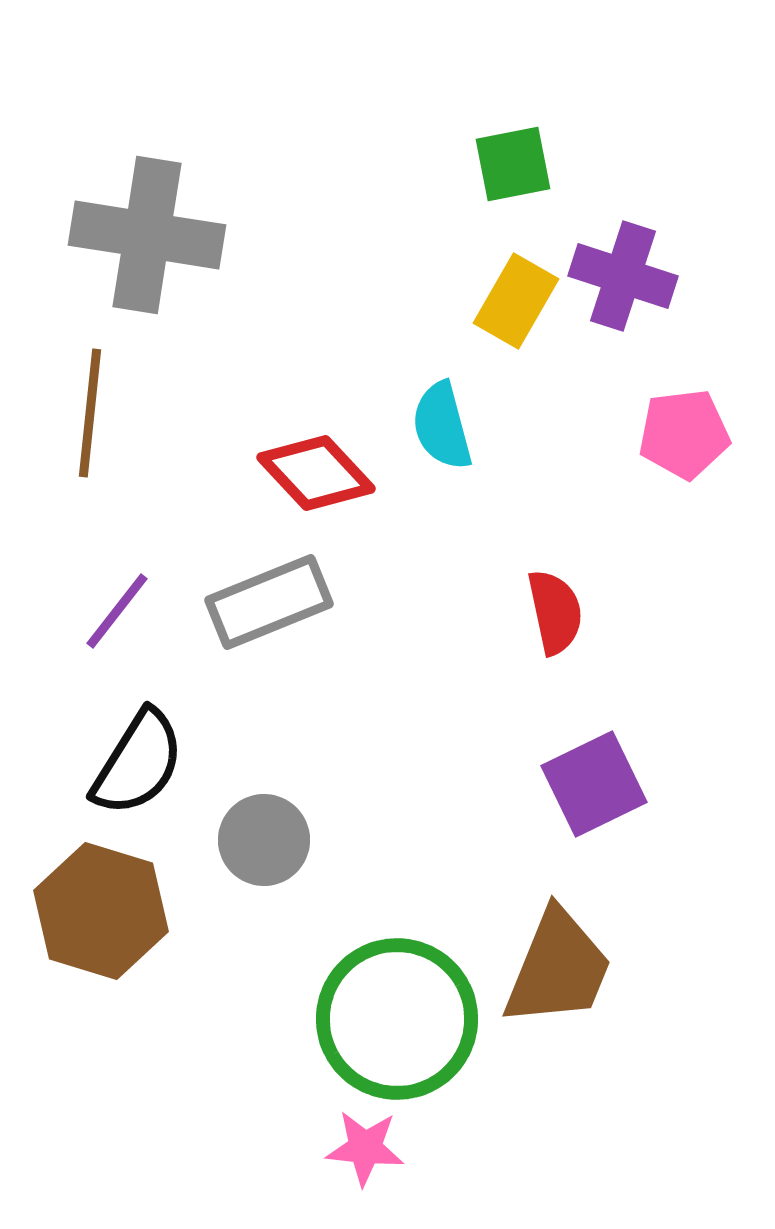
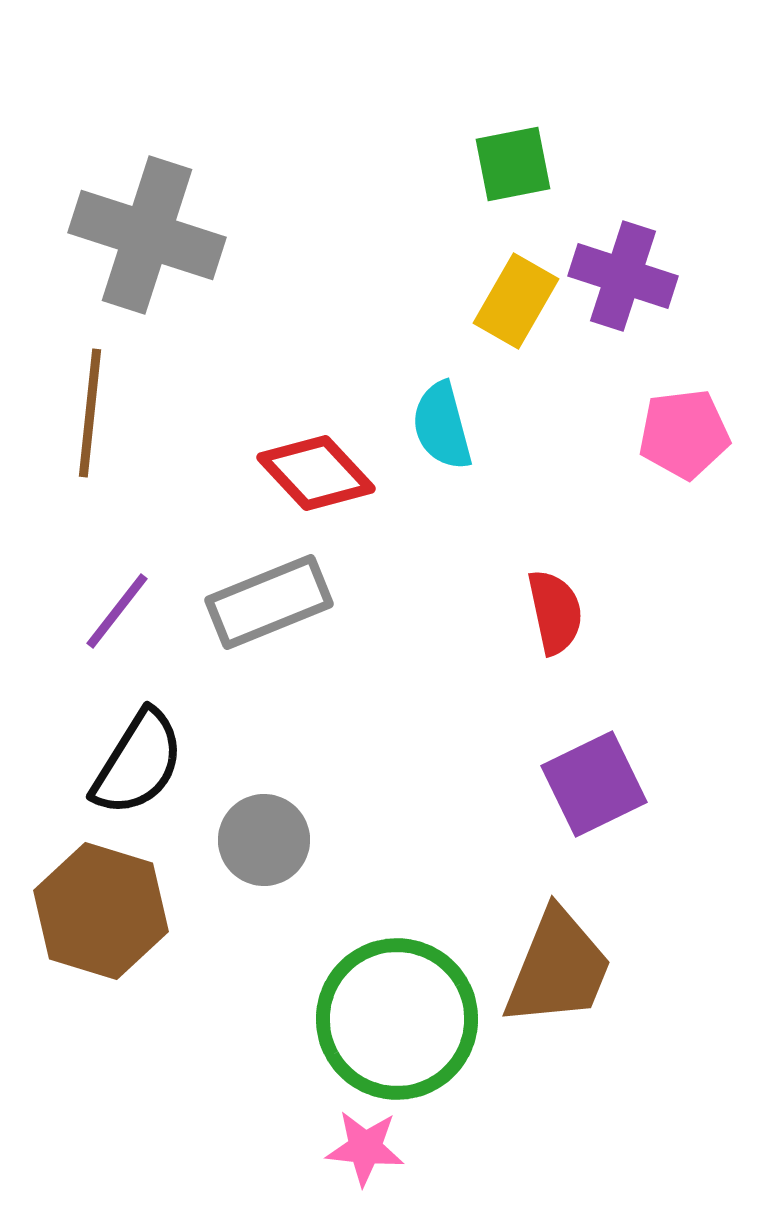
gray cross: rotated 9 degrees clockwise
